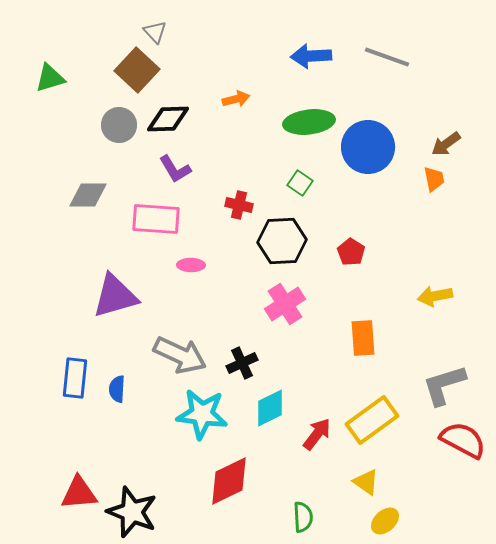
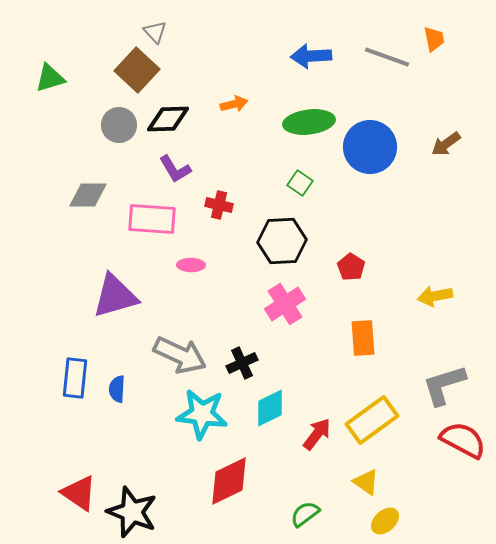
orange arrow: moved 2 px left, 5 px down
blue circle: moved 2 px right
orange trapezoid: moved 140 px up
red cross: moved 20 px left
pink rectangle: moved 4 px left
red pentagon: moved 15 px down
red triangle: rotated 39 degrees clockwise
green semicircle: moved 2 px right, 3 px up; rotated 124 degrees counterclockwise
